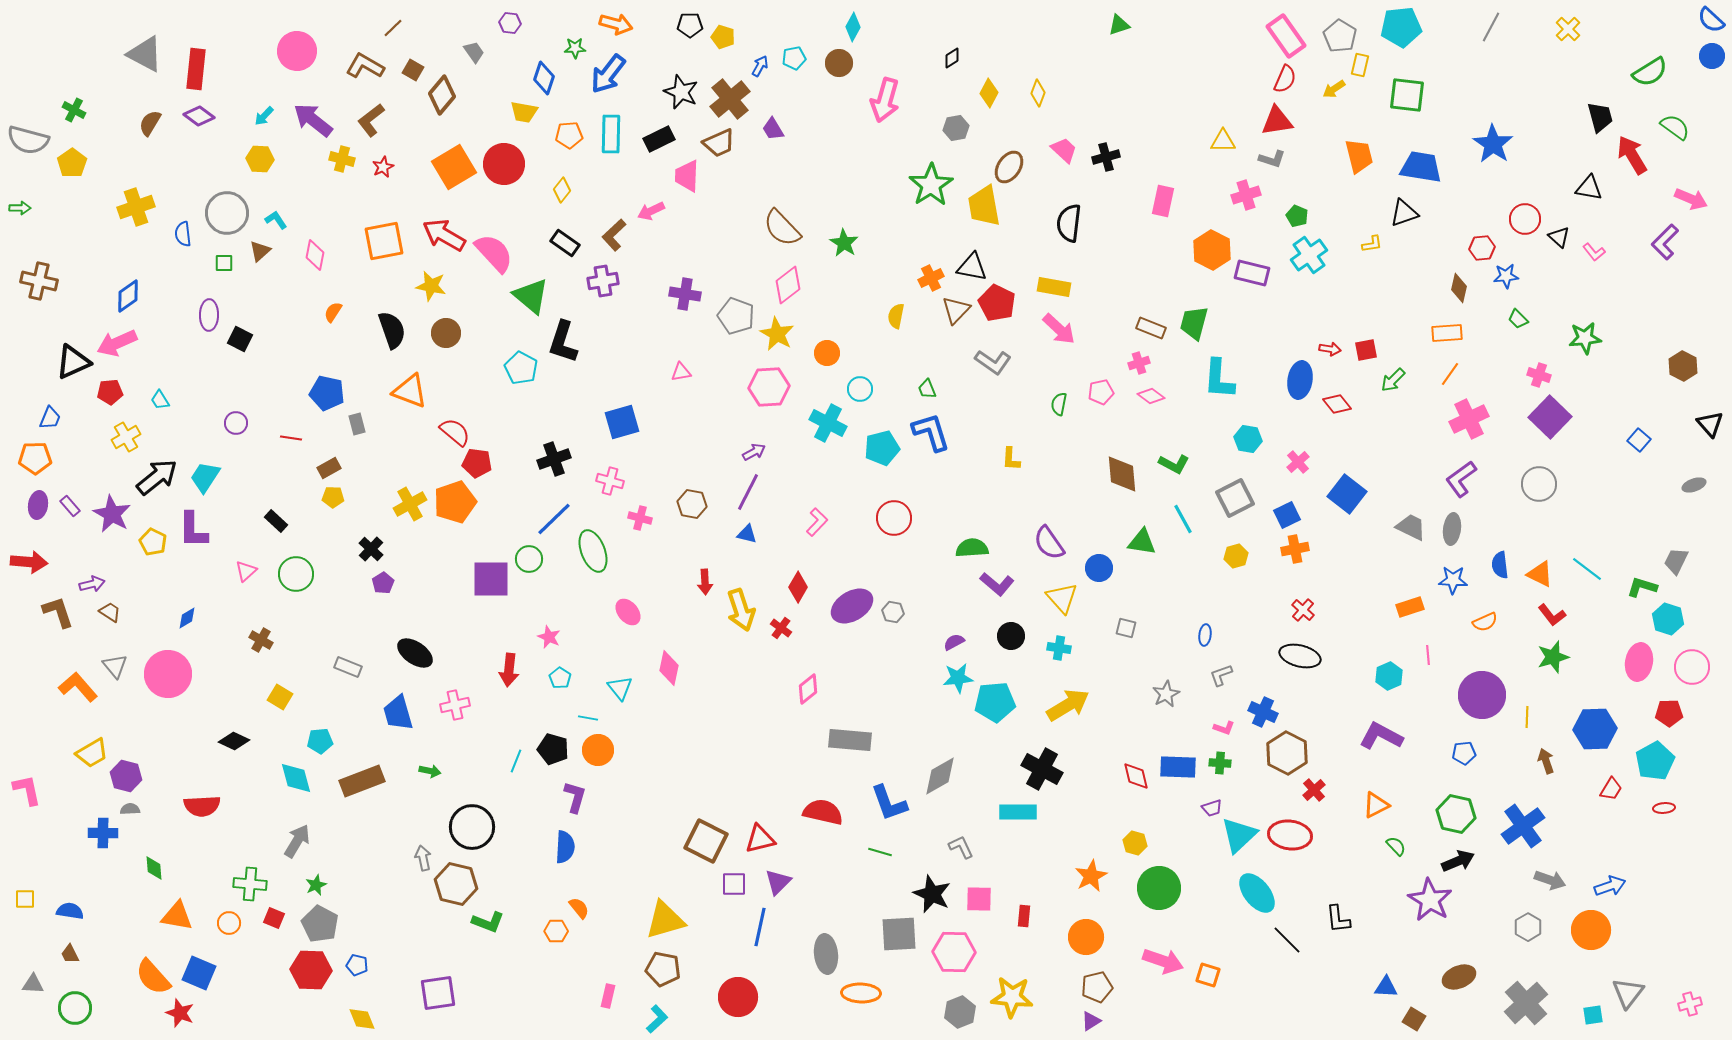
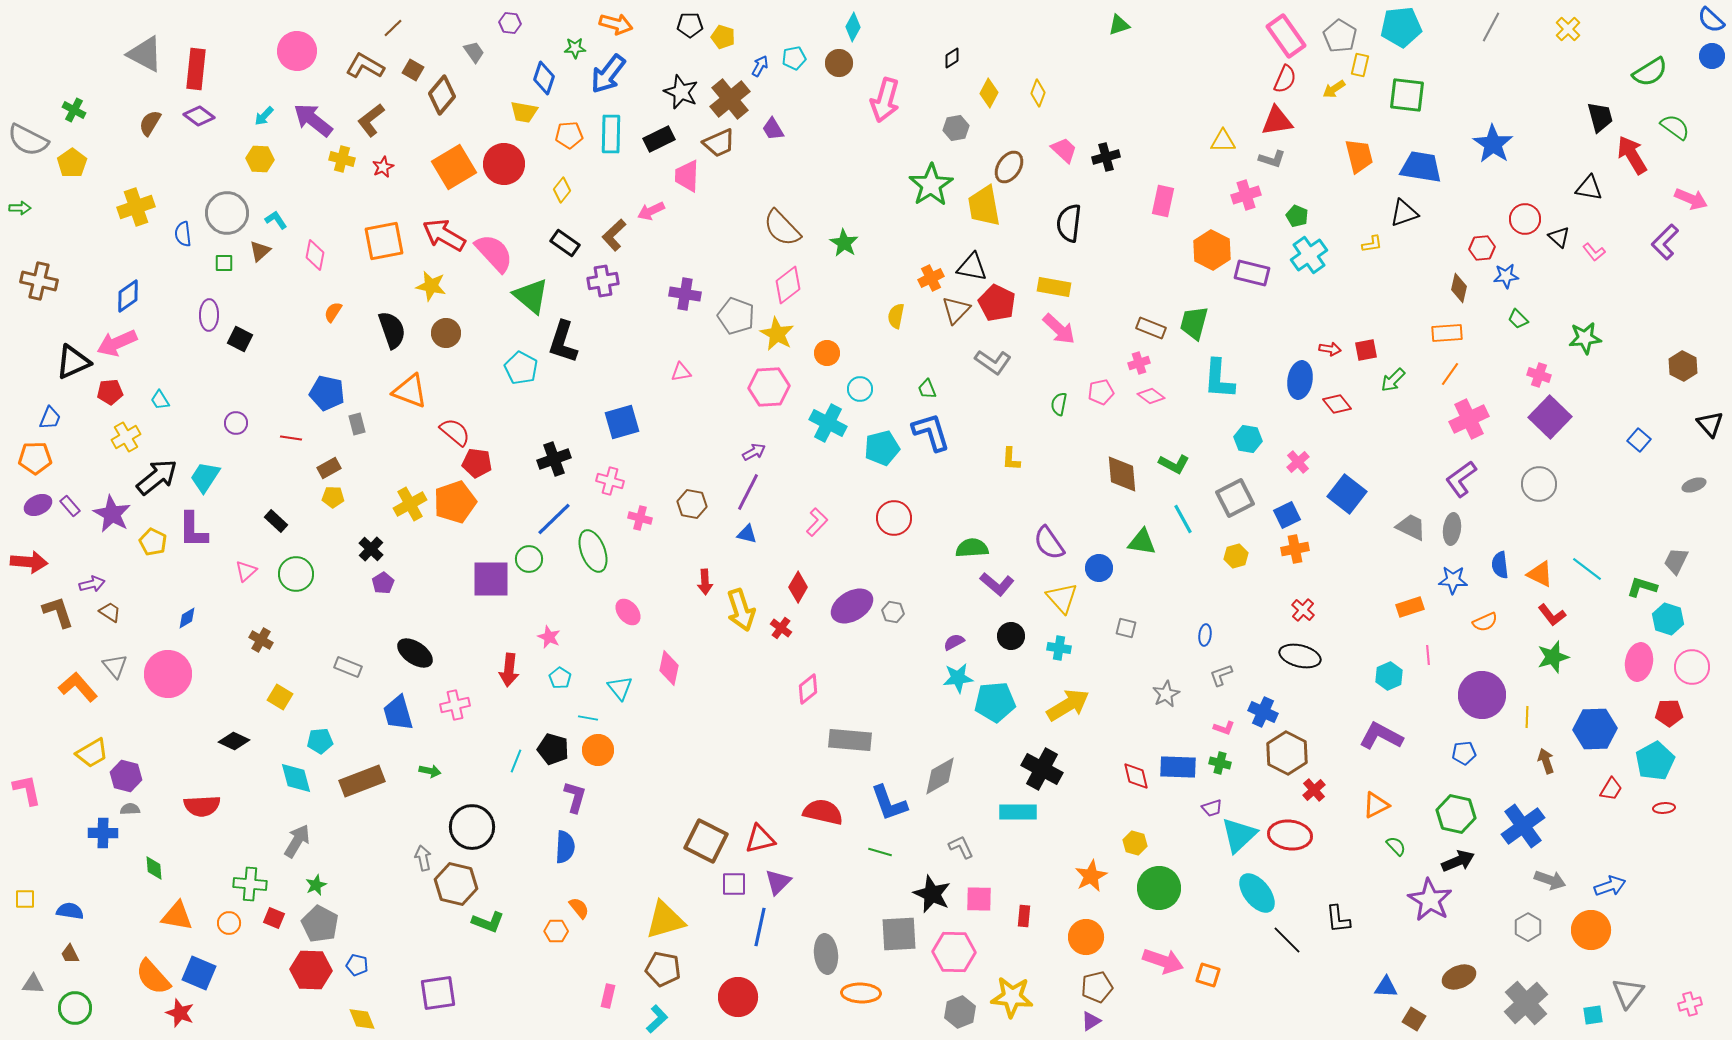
gray semicircle at (28, 140): rotated 12 degrees clockwise
purple ellipse at (38, 505): rotated 56 degrees clockwise
green cross at (1220, 763): rotated 10 degrees clockwise
